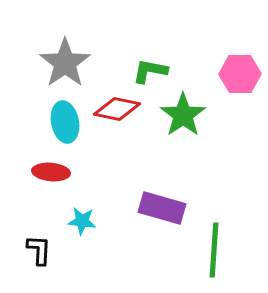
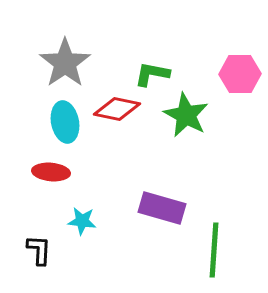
green L-shape: moved 2 px right, 3 px down
green star: moved 3 px right; rotated 9 degrees counterclockwise
